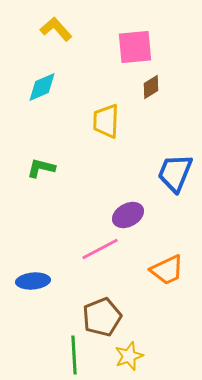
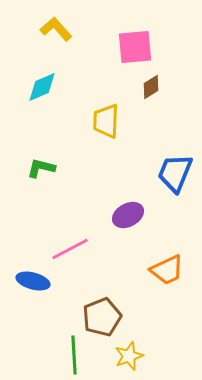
pink line: moved 30 px left
blue ellipse: rotated 20 degrees clockwise
